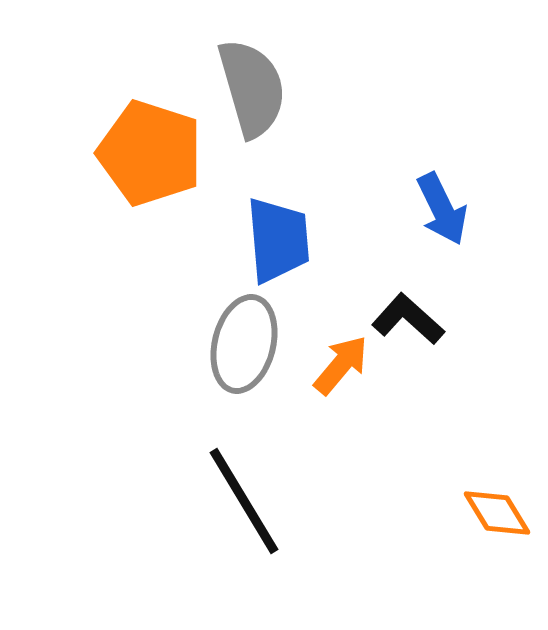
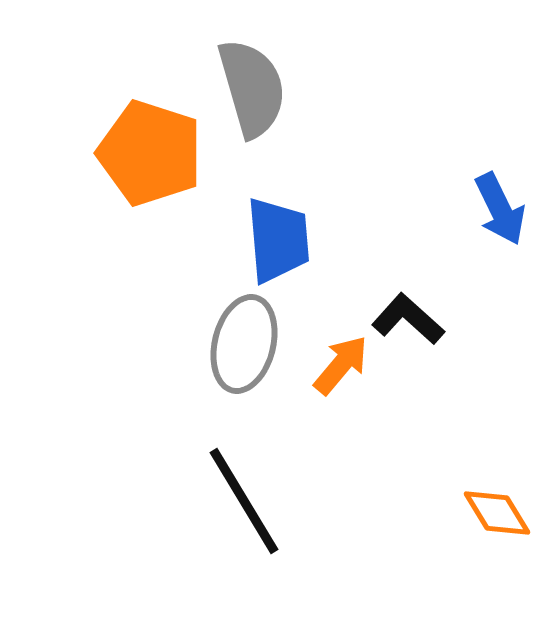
blue arrow: moved 58 px right
